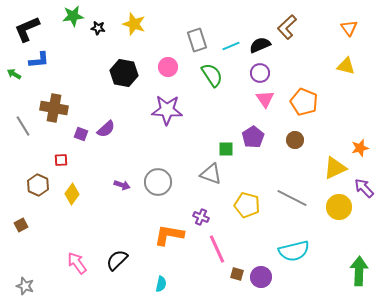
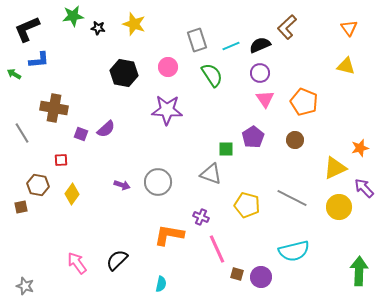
gray line at (23, 126): moved 1 px left, 7 px down
brown hexagon at (38, 185): rotated 15 degrees counterclockwise
brown square at (21, 225): moved 18 px up; rotated 16 degrees clockwise
